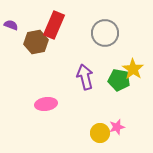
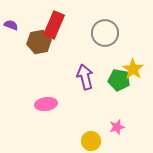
brown hexagon: moved 3 px right
yellow circle: moved 9 px left, 8 px down
